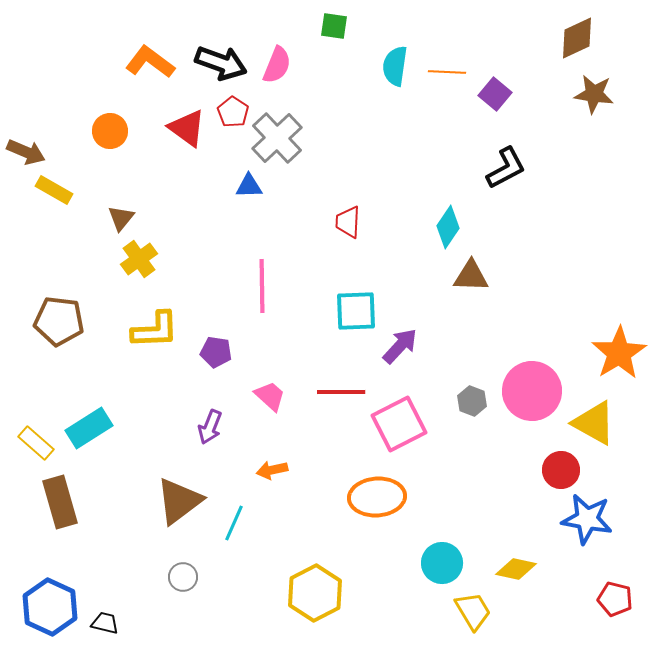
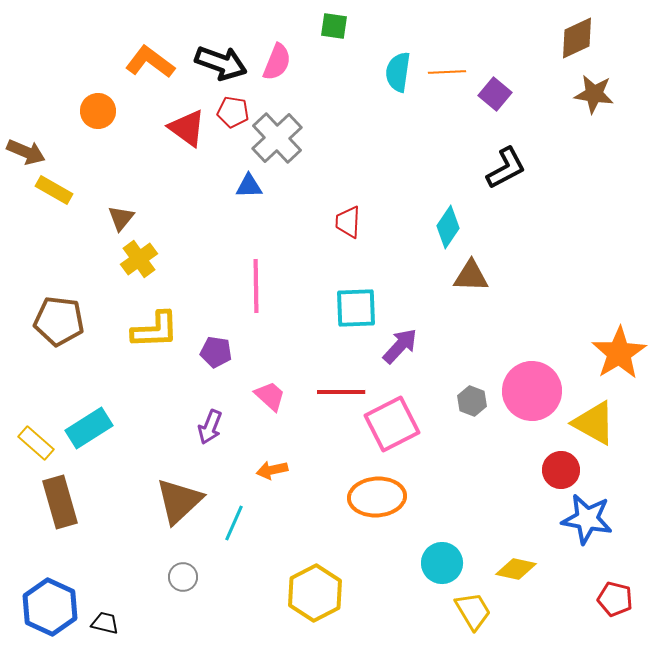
pink semicircle at (277, 65): moved 3 px up
cyan semicircle at (395, 66): moved 3 px right, 6 px down
orange line at (447, 72): rotated 6 degrees counterclockwise
red pentagon at (233, 112): rotated 24 degrees counterclockwise
orange circle at (110, 131): moved 12 px left, 20 px up
pink line at (262, 286): moved 6 px left
cyan square at (356, 311): moved 3 px up
pink square at (399, 424): moved 7 px left
brown triangle at (179, 501): rotated 6 degrees counterclockwise
